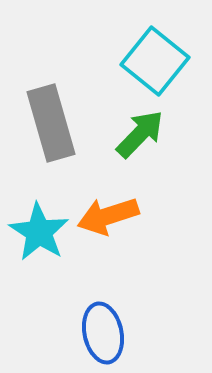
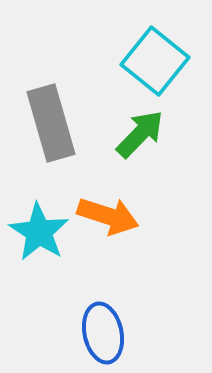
orange arrow: rotated 144 degrees counterclockwise
